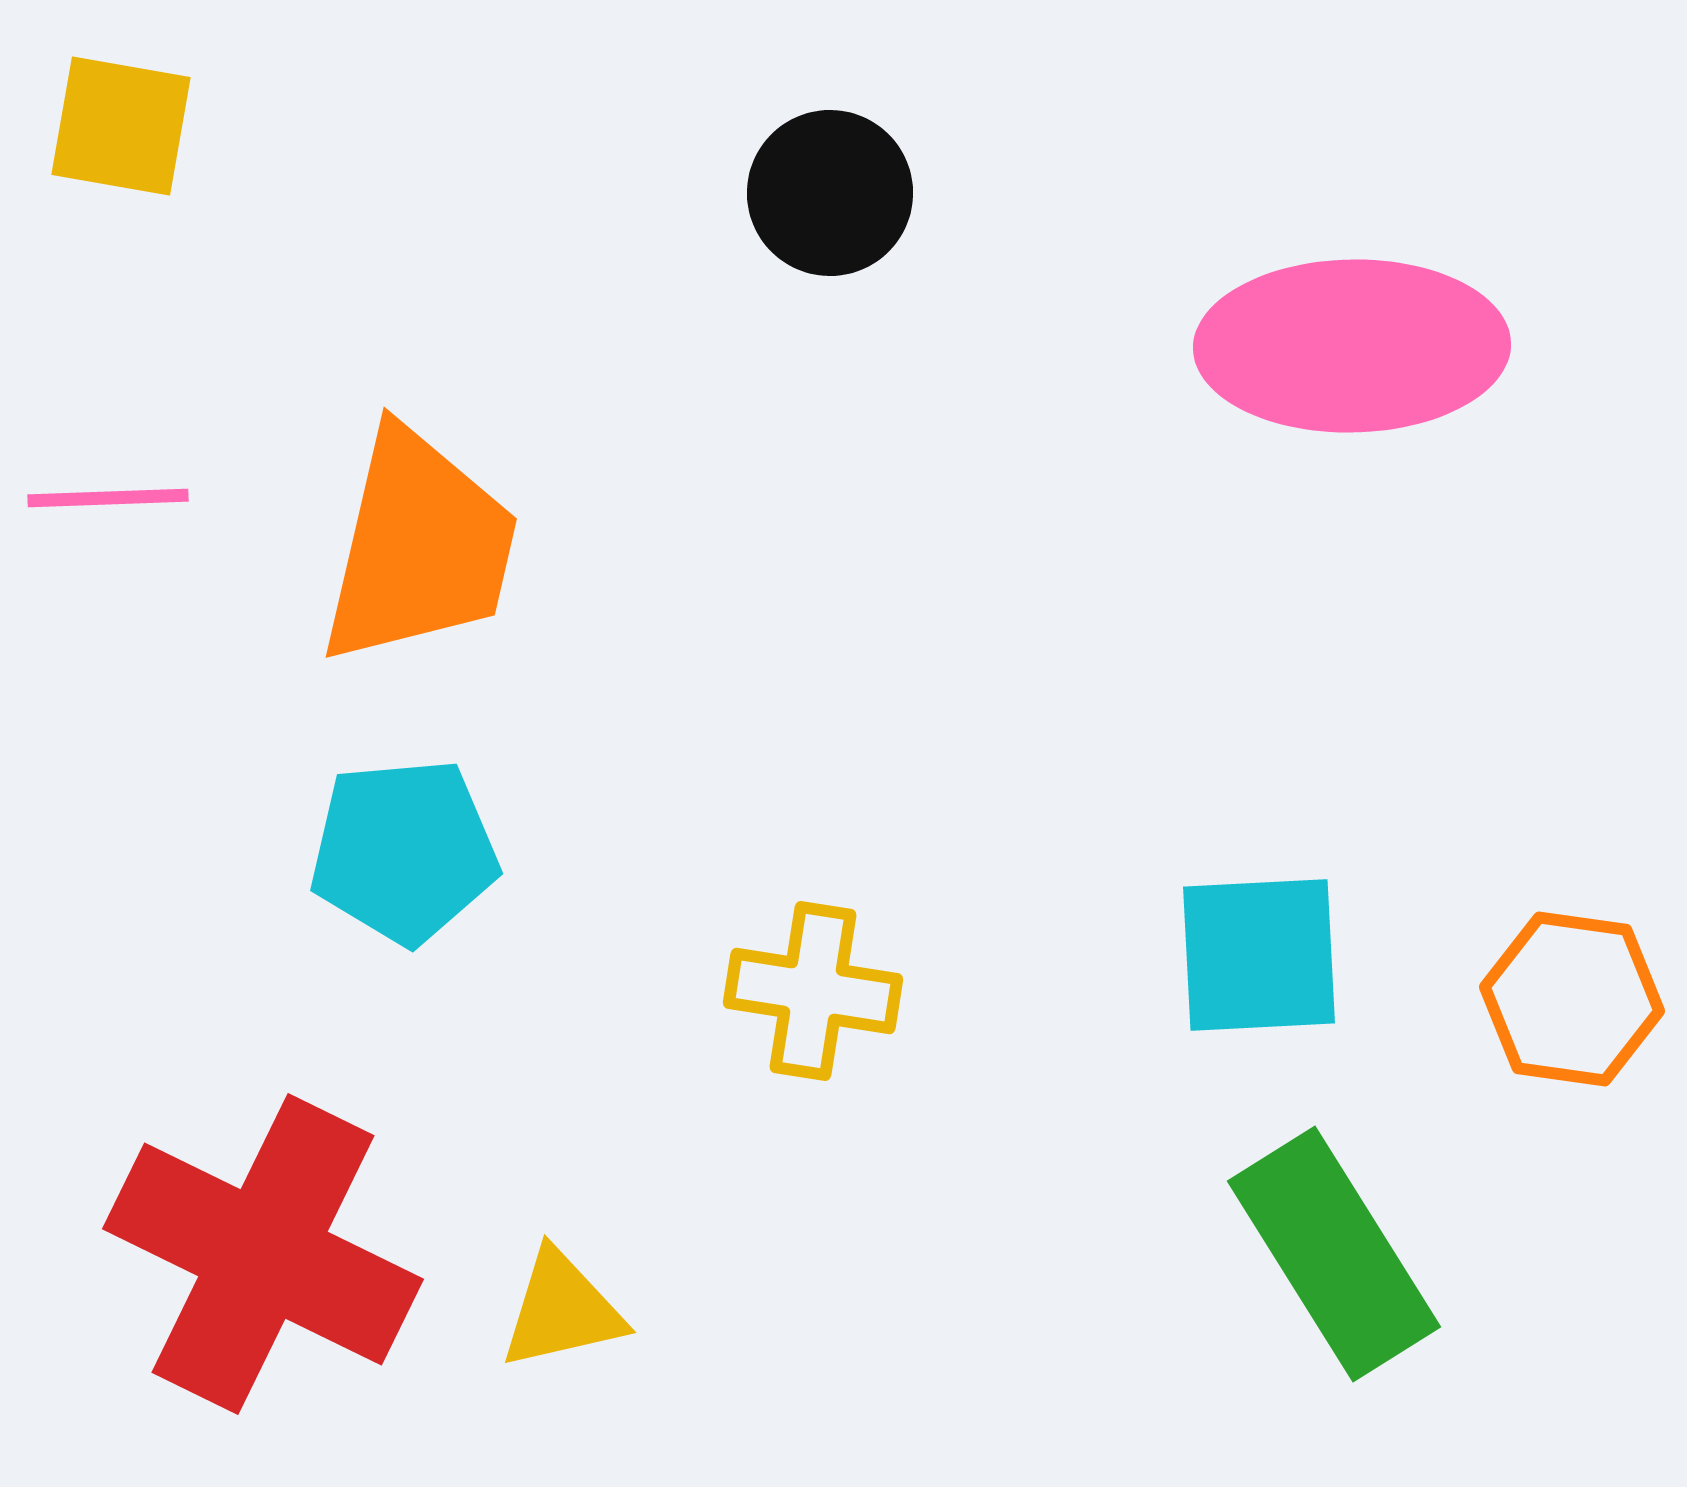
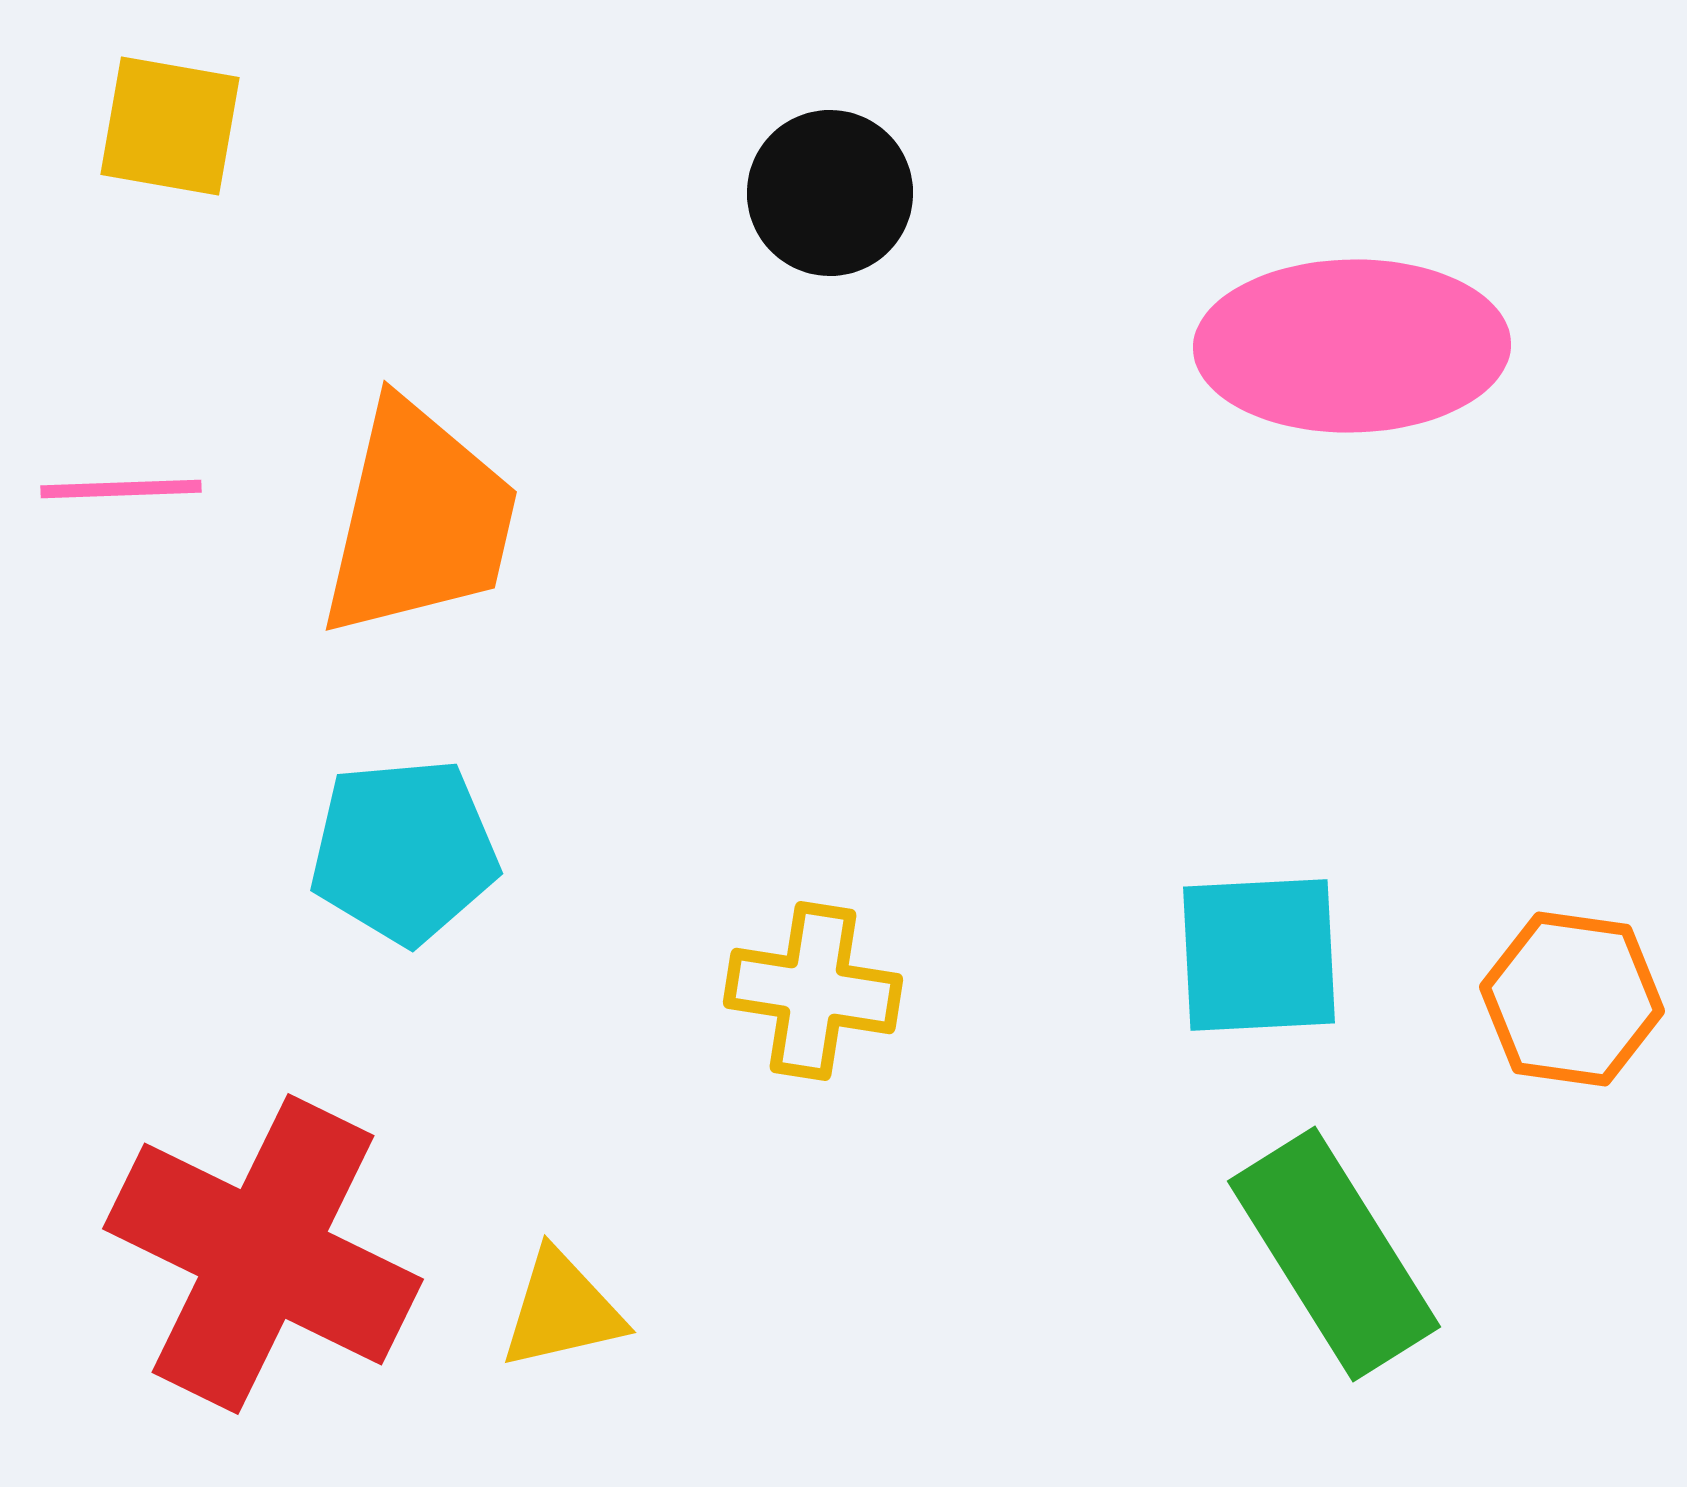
yellow square: moved 49 px right
pink line: moved 13 px right, 9 px up
orange trapezoid: moved 27 px up
